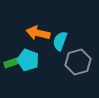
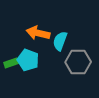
gray hexagon: rotated 15 degrees clockwise
